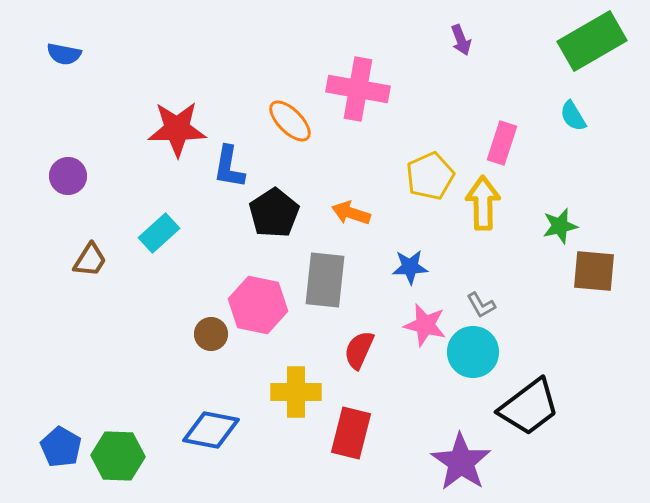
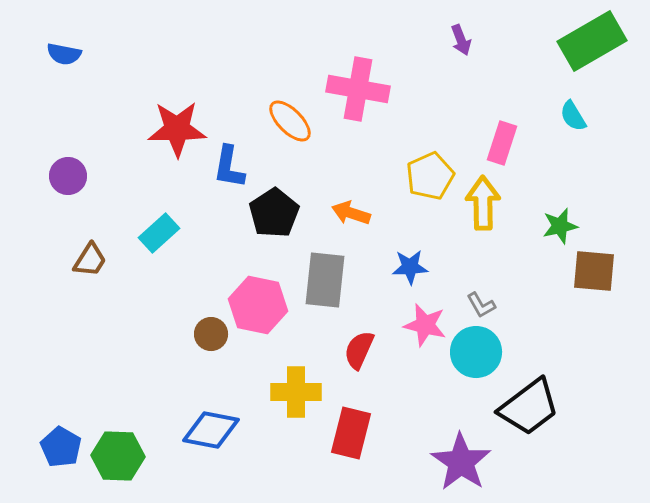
cyan circle: moved 3 px right
